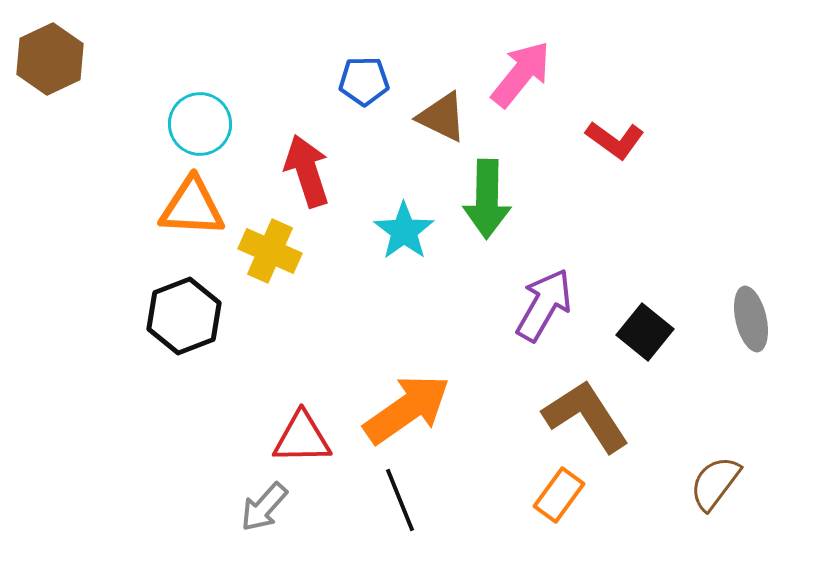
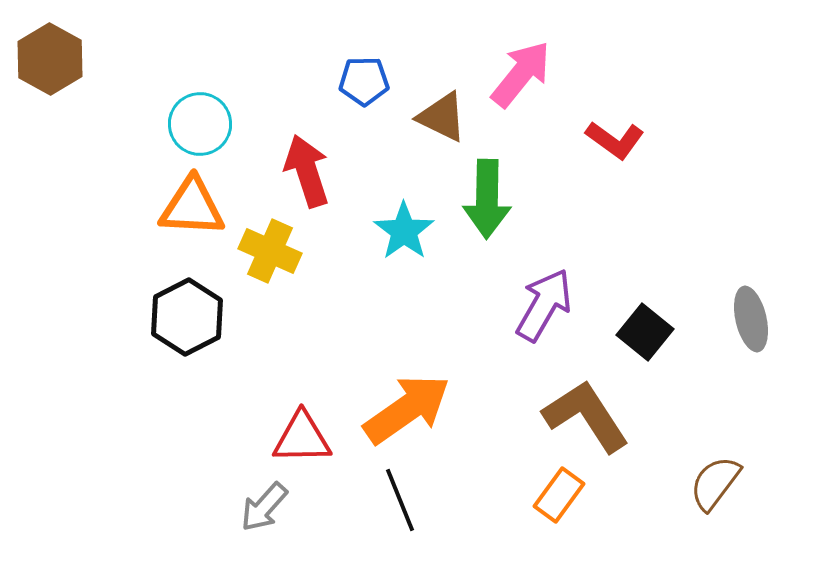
brown hexagon: rotated 6 degrees counterclockwise
black hexagon: moved 3 px right, 1 px down; rotated 6 degrees counterclockwise
